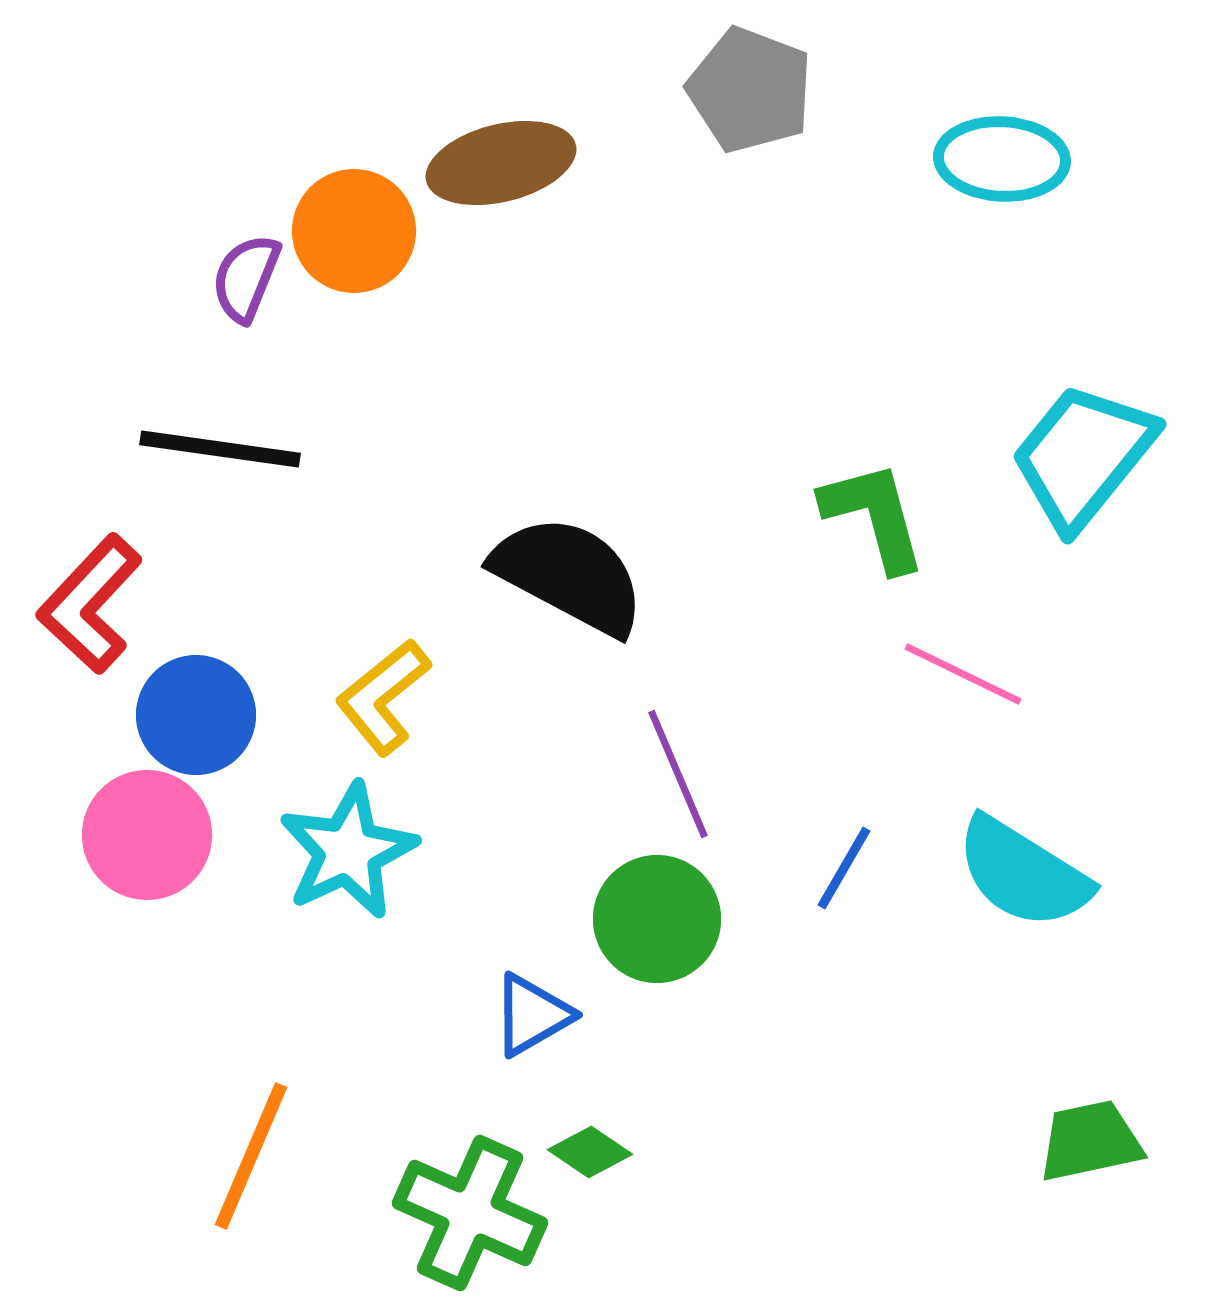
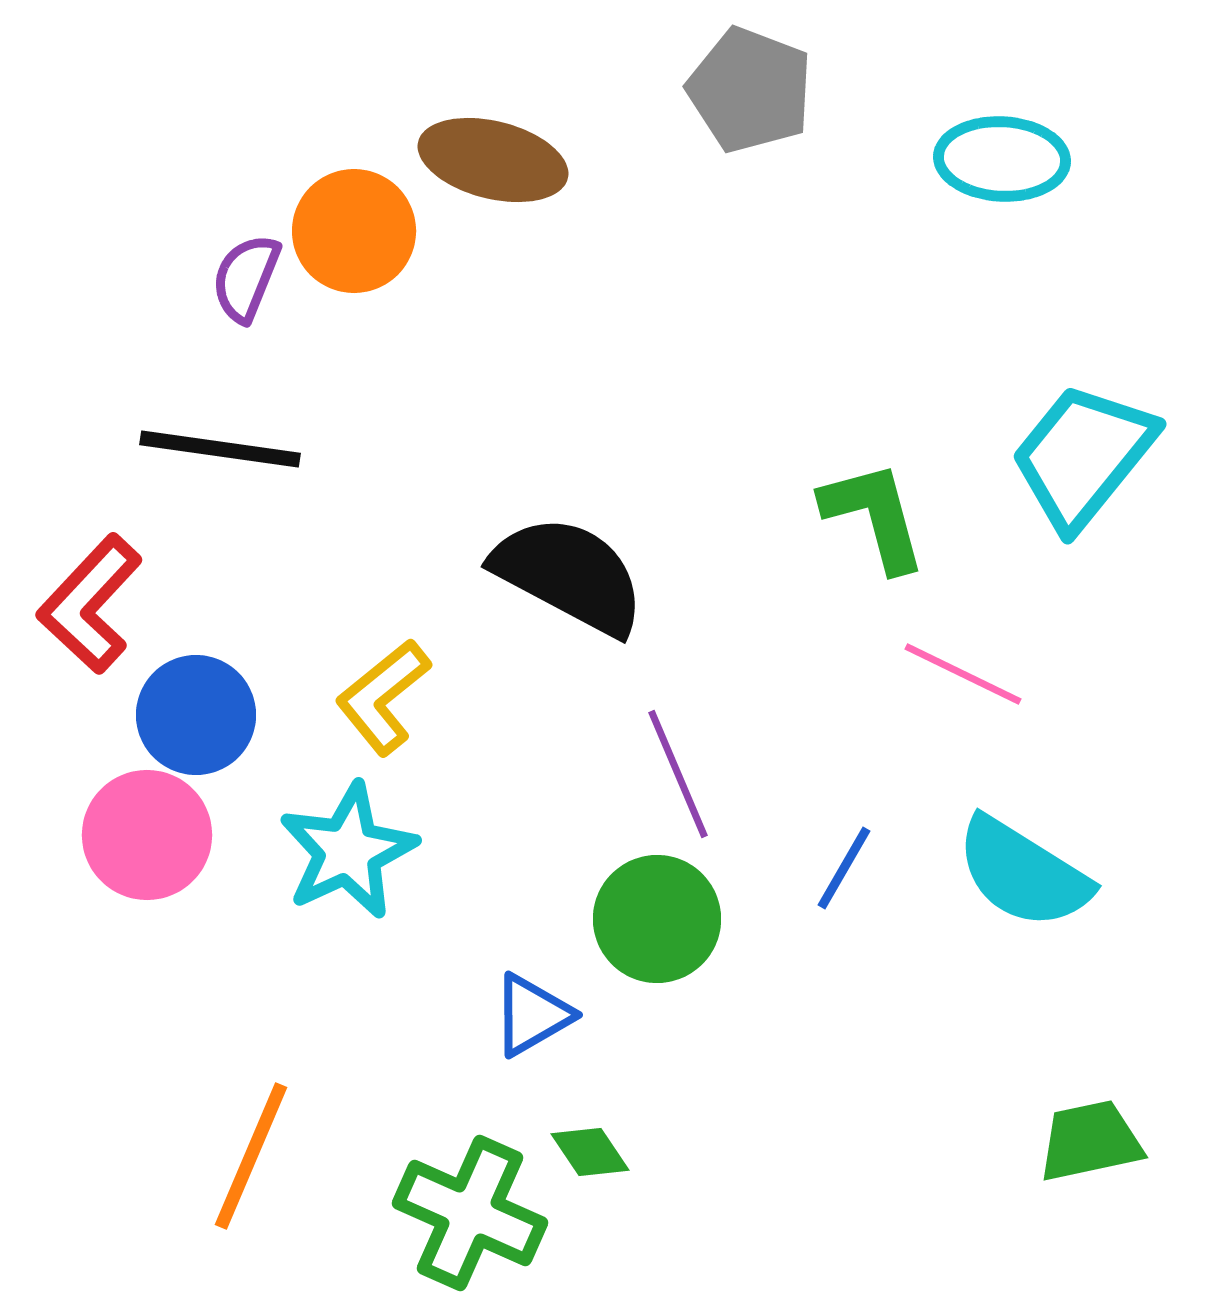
brown ellipse: moved 8 px left, 3 px up; rotated 28 degrees clockwise
green diamond: rotated 22 degrees clockwise
